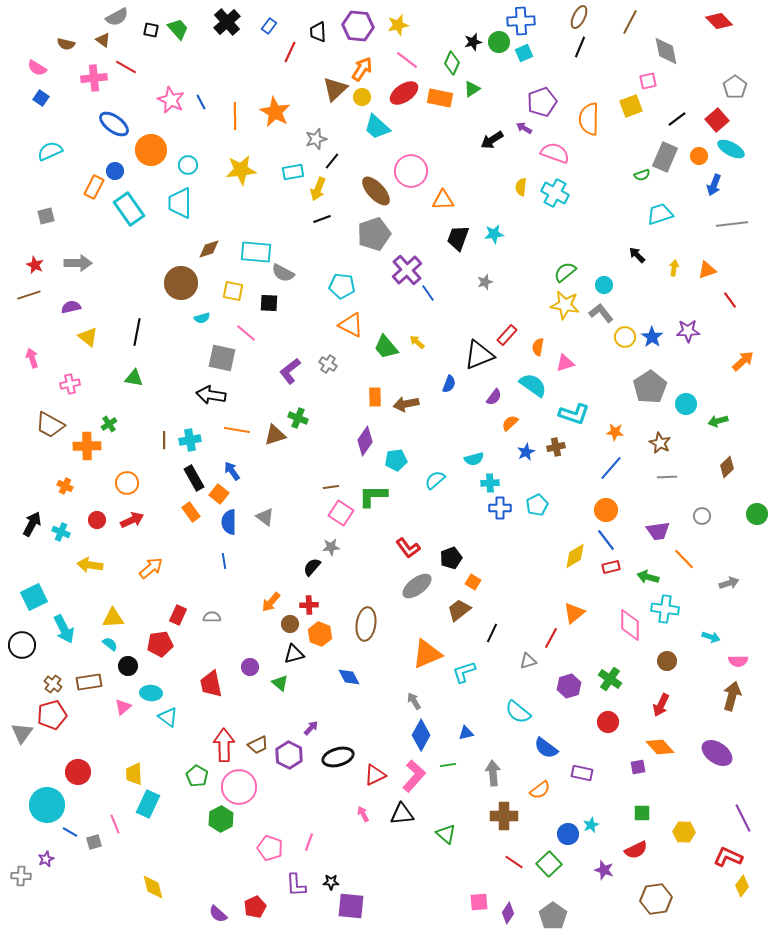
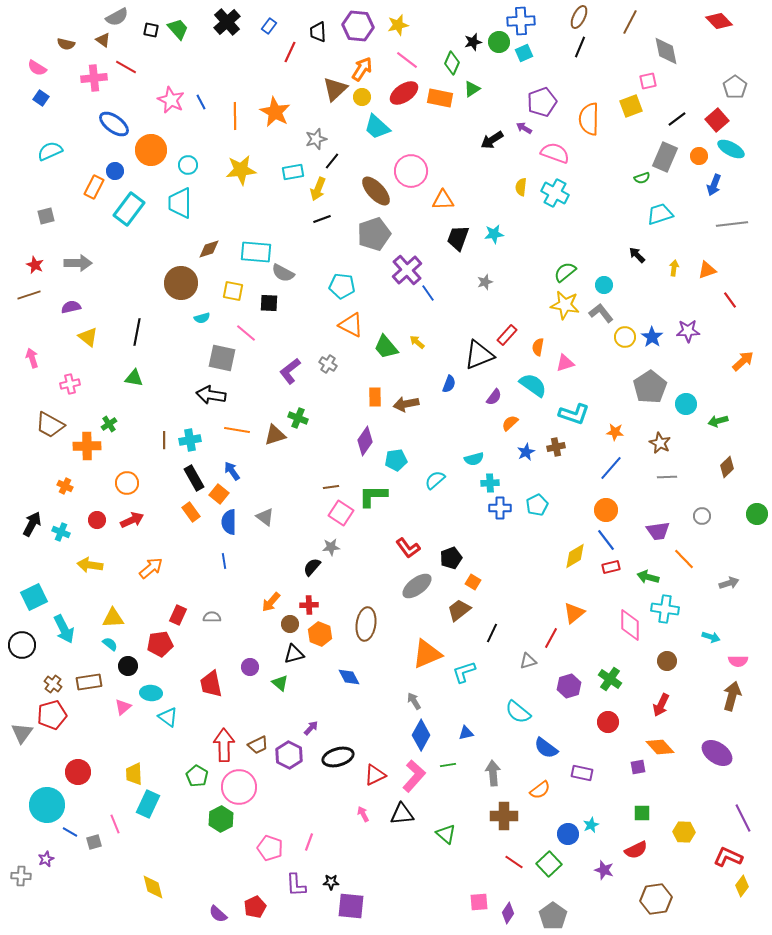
green semicircle at (642, 175): moved 3 px down
cyan rectangle at (129, 209): rotated 72 degrees clockwise
